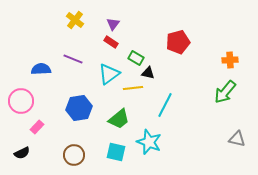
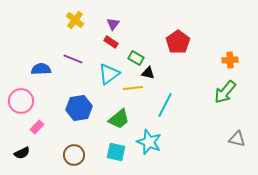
red pentagon: rotated 20 degrees counterclockwise
